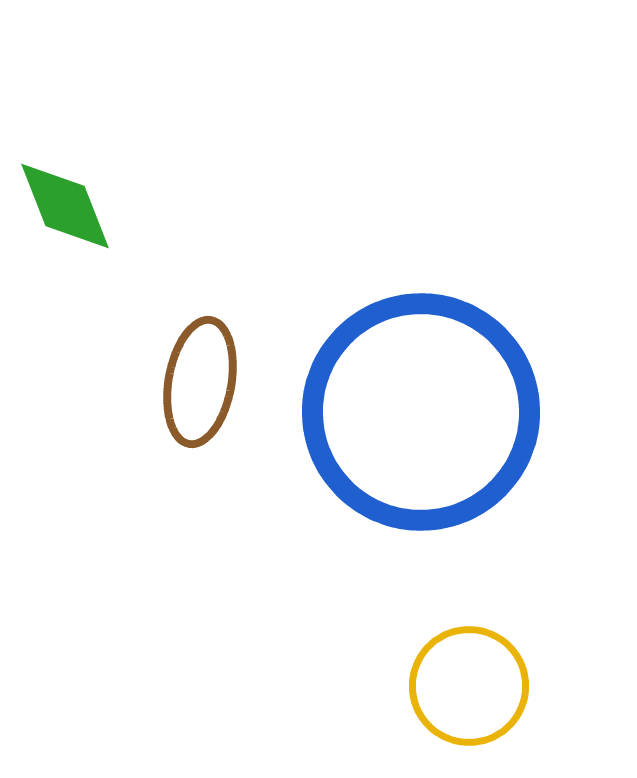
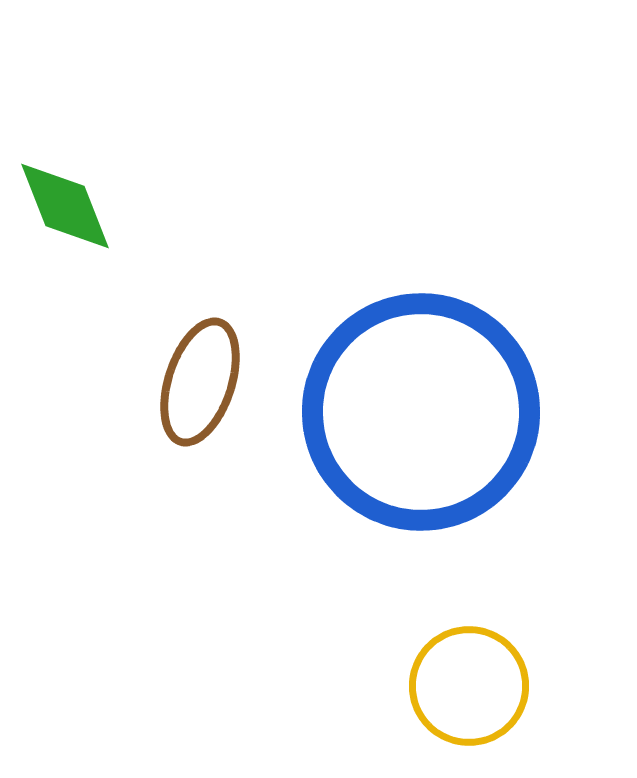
brown ellipse: rotated 8 degrees clockwise
